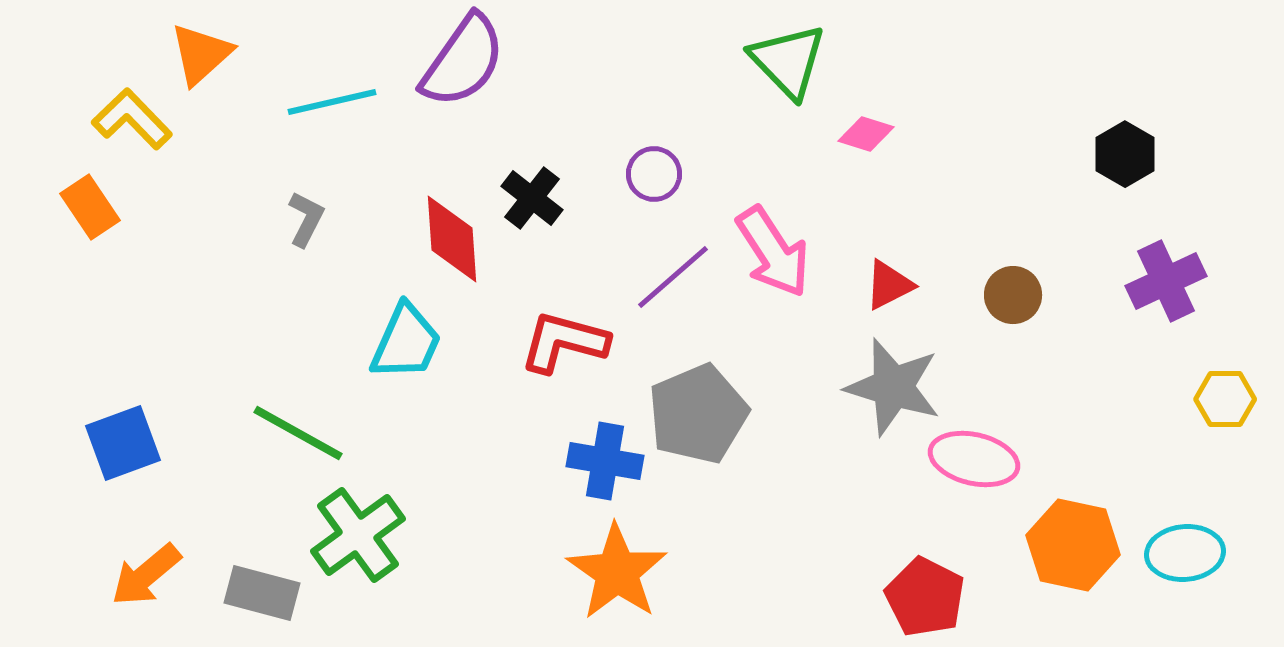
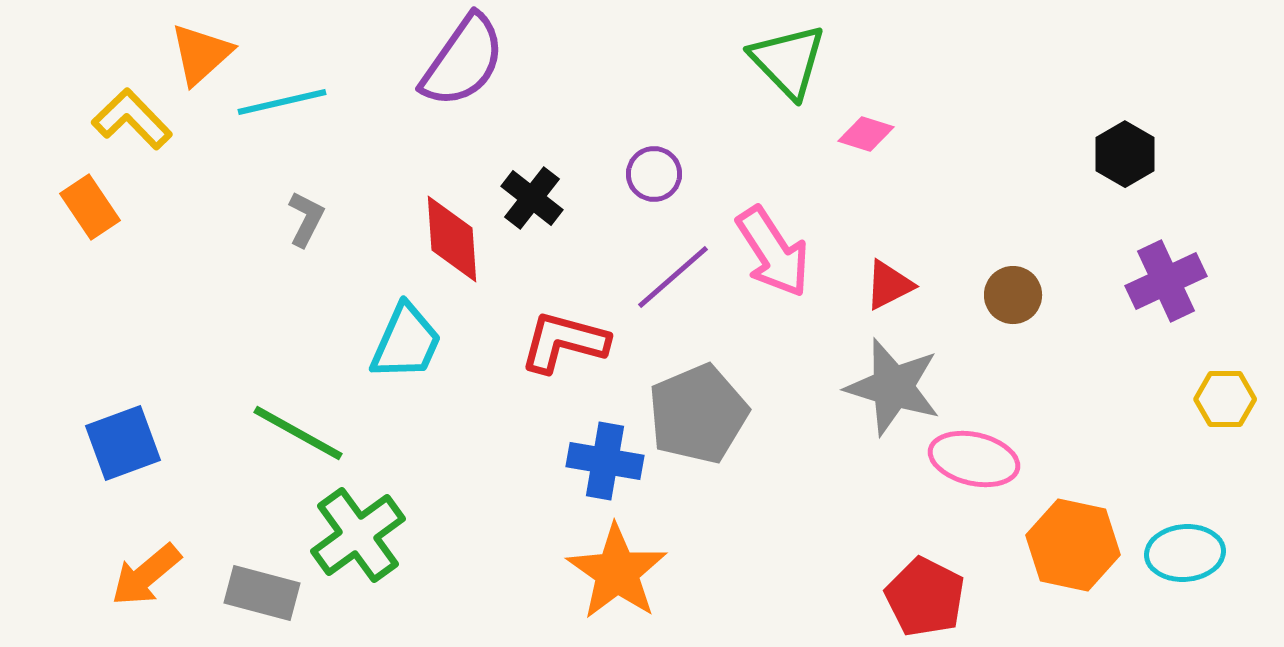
cyan line: moved 50 px left
